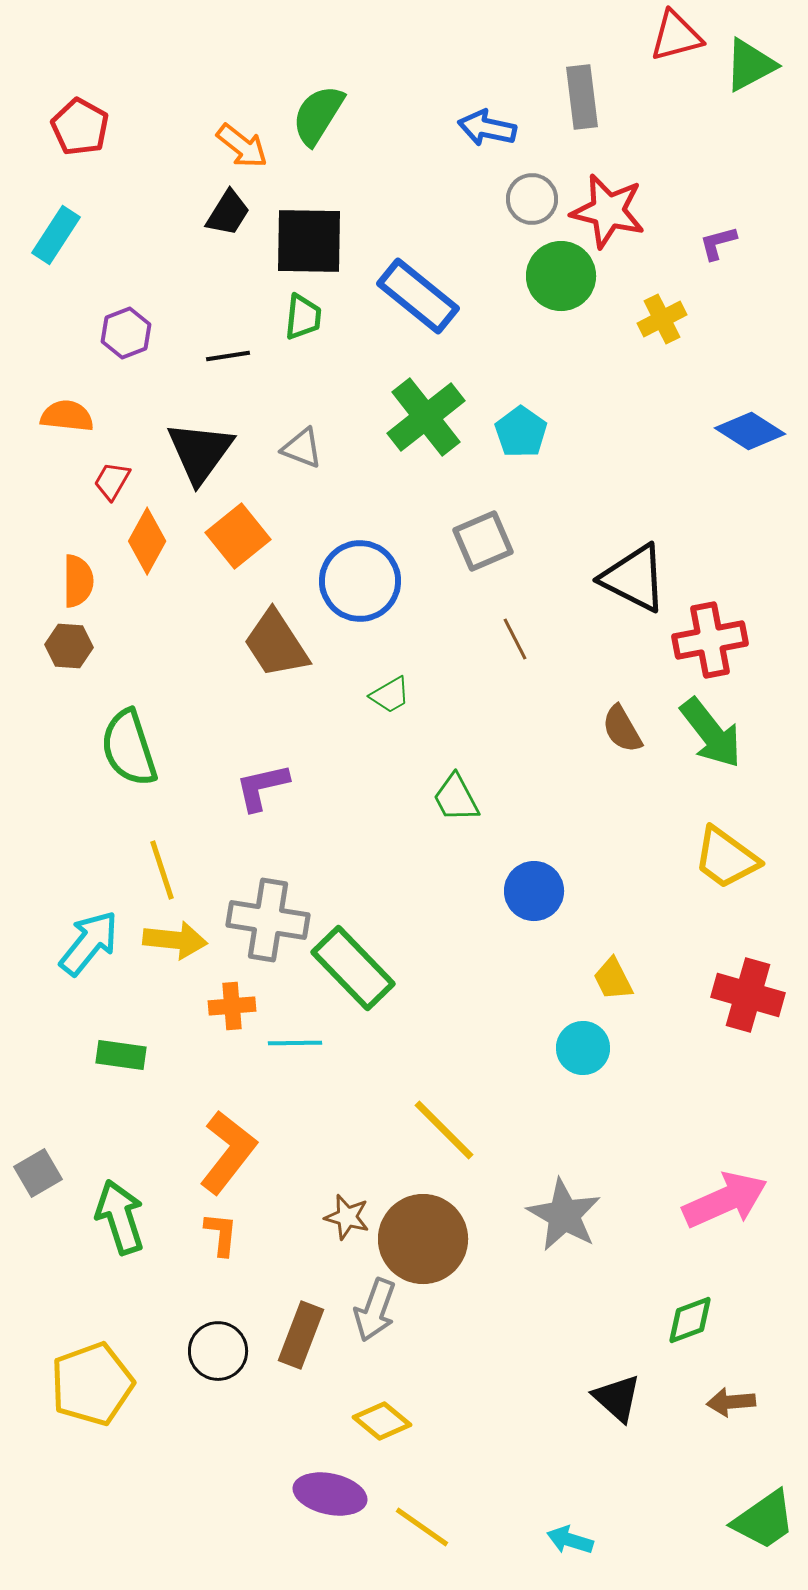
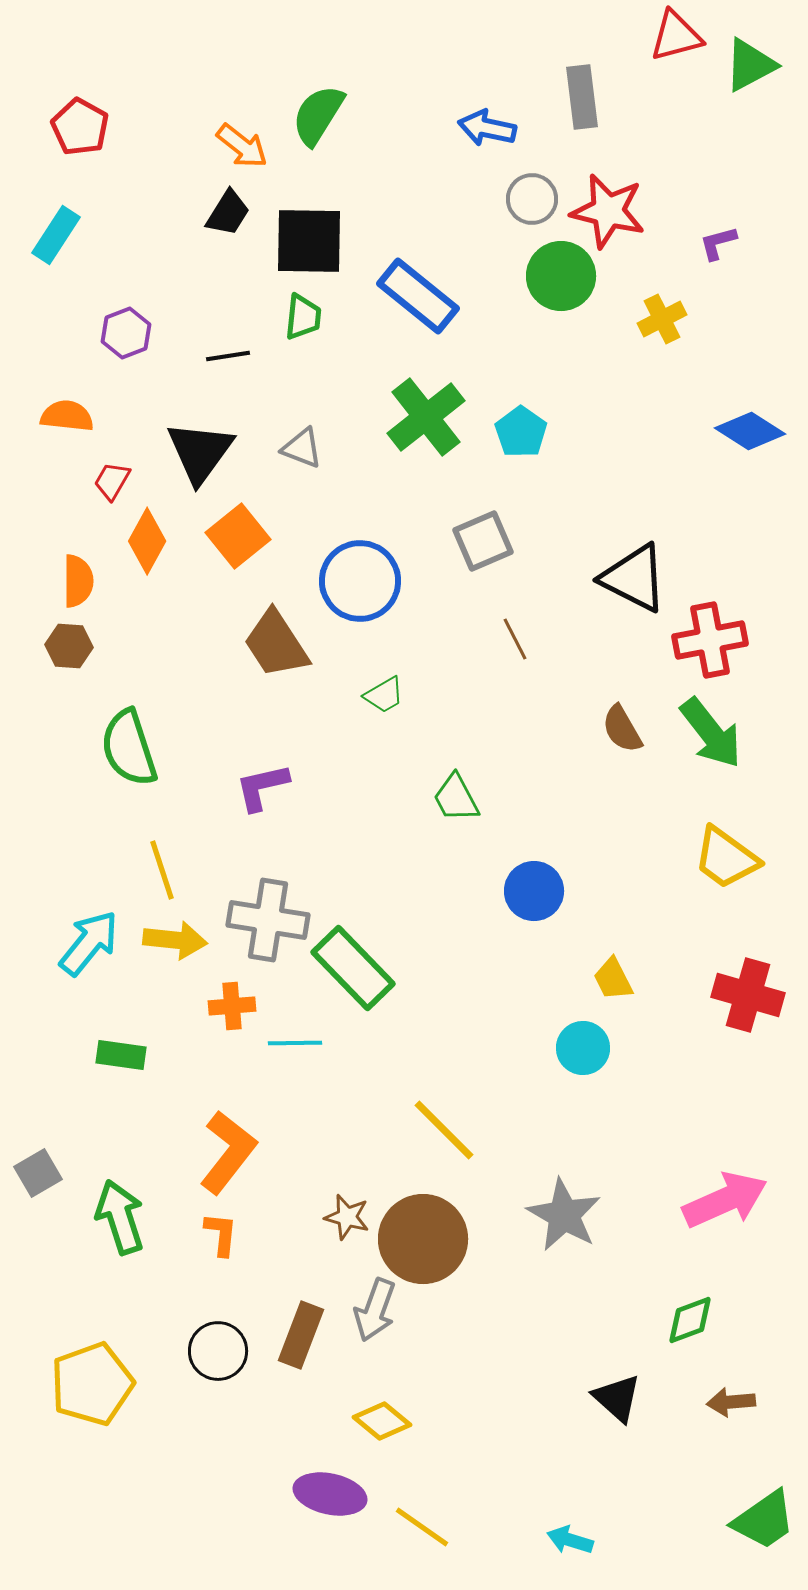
green trapezoid at (390, 695): moved 6 px left
